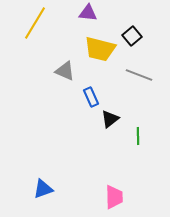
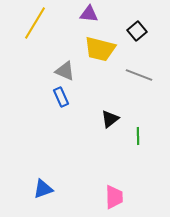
purple triangle: moved 1 px right, 1 px down
black square: moved 5 px right, 5 px up
blue rectangle: moved 30 px left
